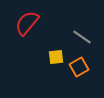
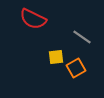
red semicircle: moved 6 px right, 4 px up; rotated 104 degrees counterclockwise
orange square: moved 3 px left, 1 px down
